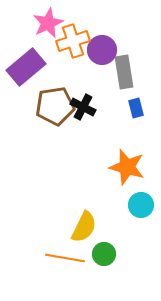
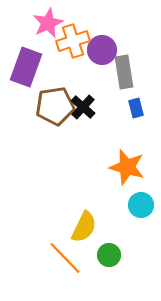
purple rectangle: rotated 30 degrees counterclockwise
black cross: rotated 15 degrees clockwise
green circle: moved 5 px right, 1 px down
orange line: rotated 36 degrees clockwise
